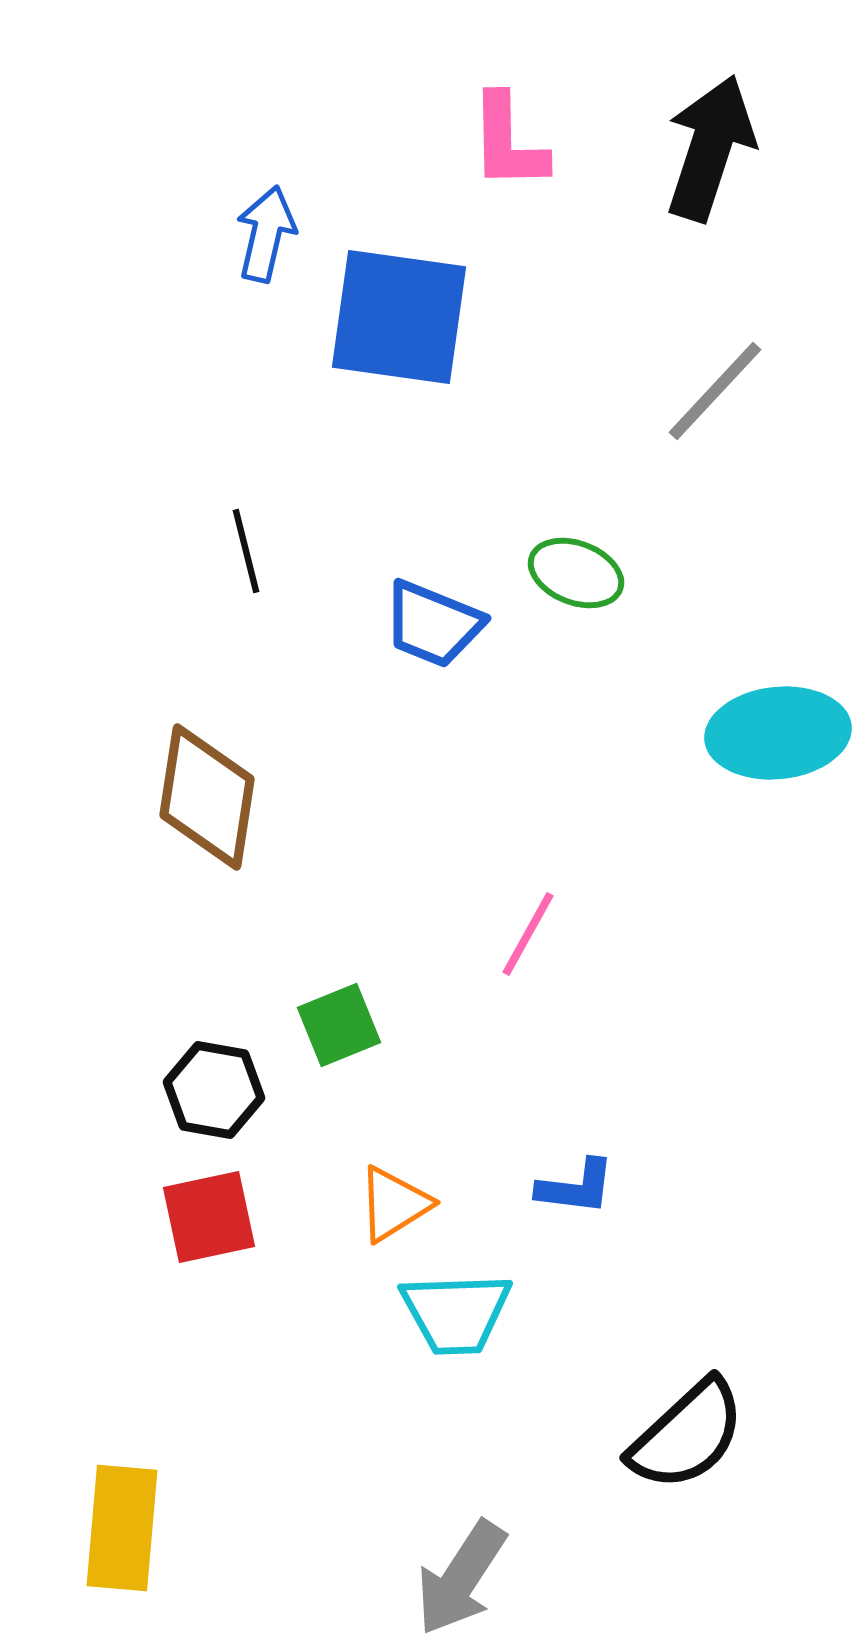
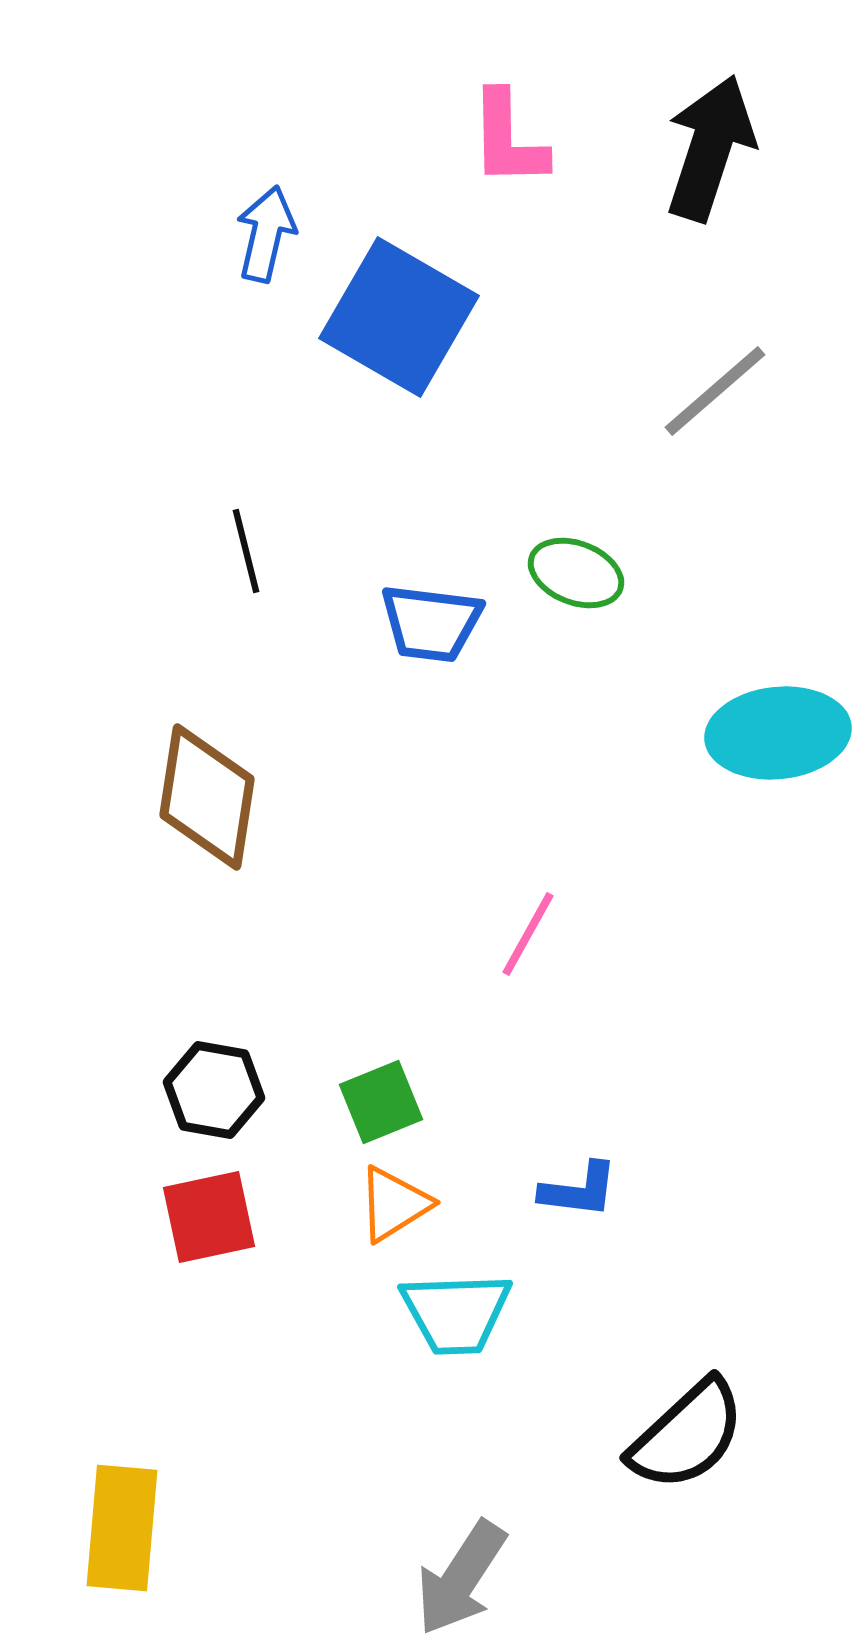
pink L-shape: moved 3 px up
blue square: rotated 22 degrees clockwise
gray line: rotated 6 degrees clockwise
blue trapezoid: moved 2 px left, 1 px up; rotated 15 degrees counterclockwise
green square: moved 42 px right, 77 px down
blue L-shape: moved 3 px right, 3 px down
